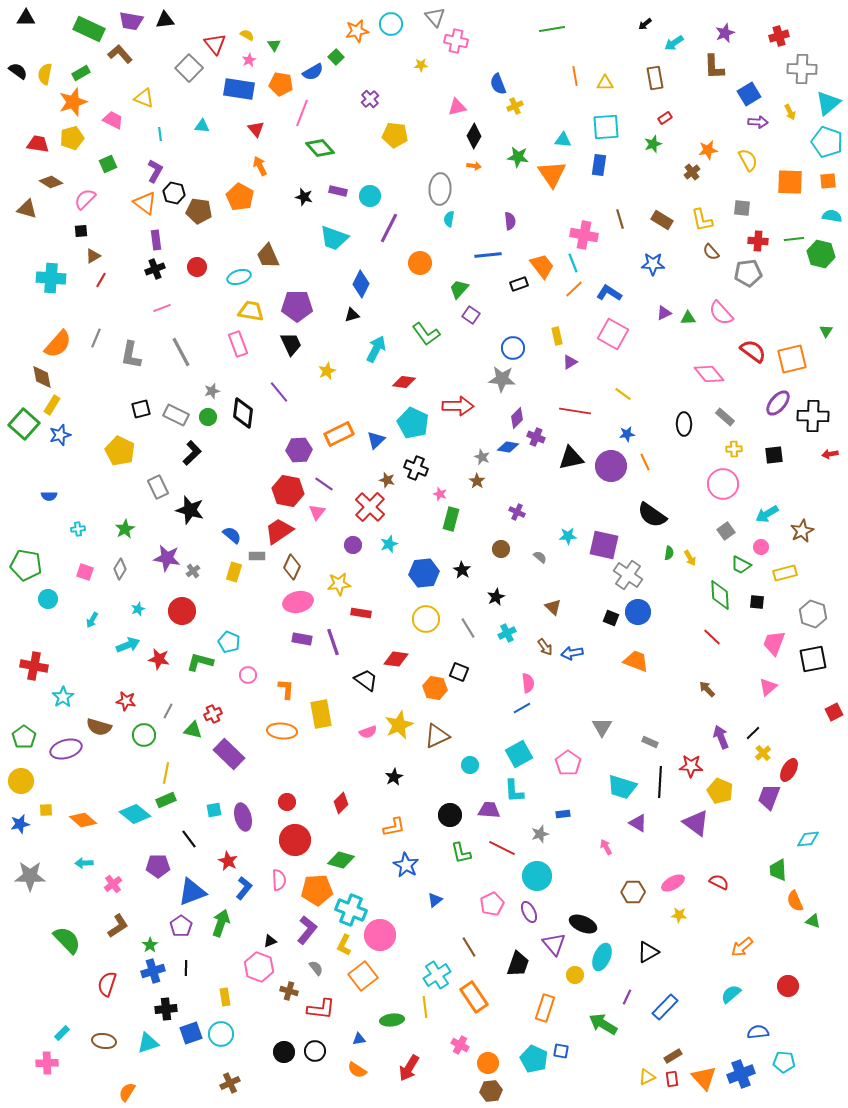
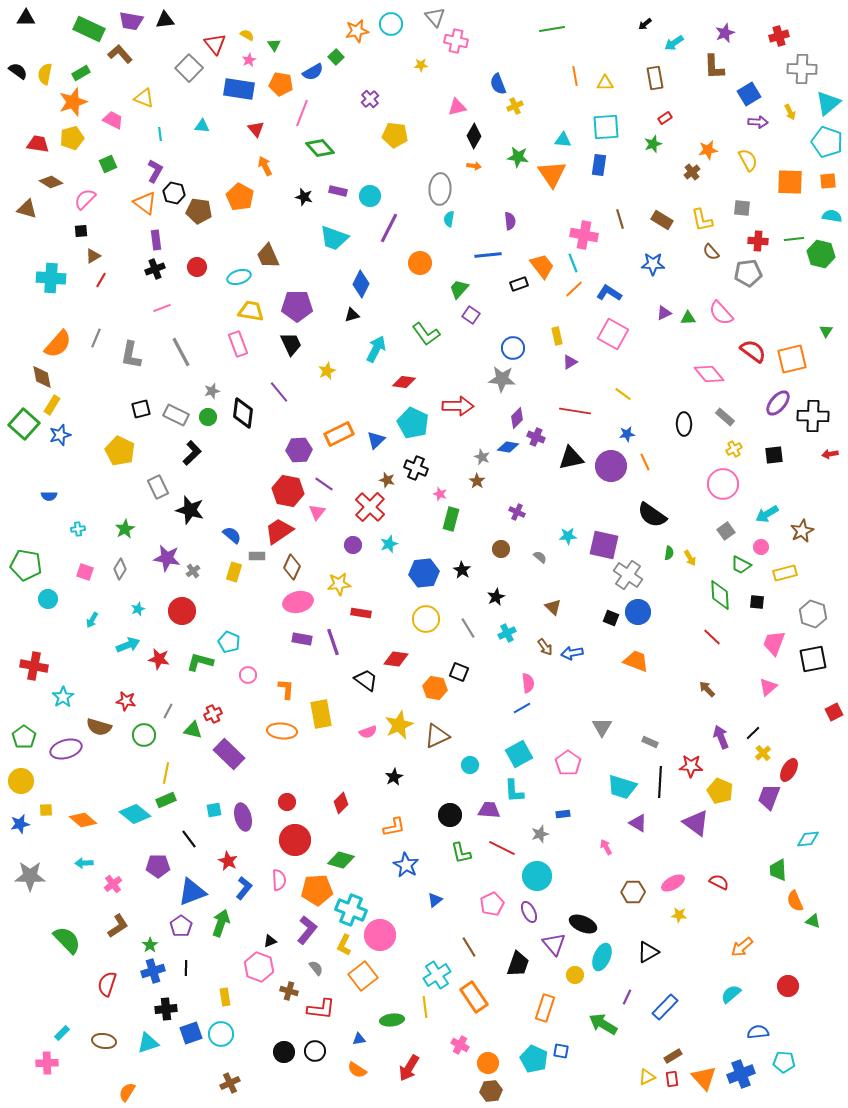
orange arrow at (260, 166): moved 5 px right
yellow cross at (734, 449): rotated 28 degrees counterclockwise
